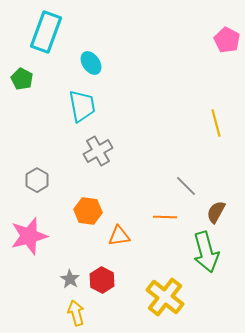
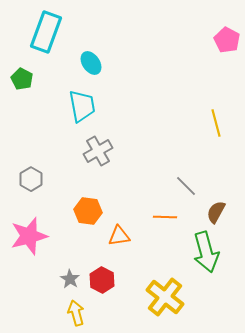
gray hexagon: moved 6 px left, 1 px up
